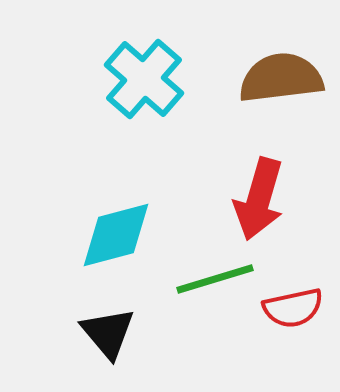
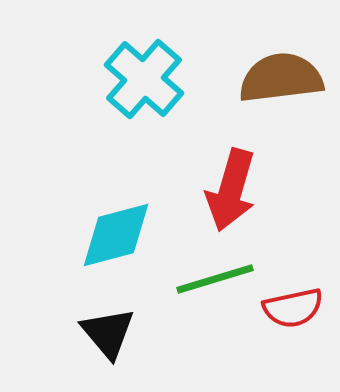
red arrow: moved 28 px left, 9 px up
